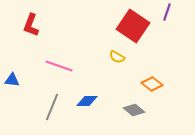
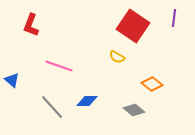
purple line: moved 7 px right, 6 px down; rotated 12 degrees counterclockwise
blue triangle: rotated 35 degrees clockwise
gray line: rotated 64 degrees counterclockwise
